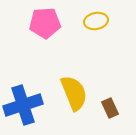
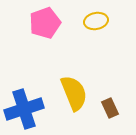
pink pentagon: rotated 16 degrees counterclockwise
blue cross: moved 1 px right, 4 px down
